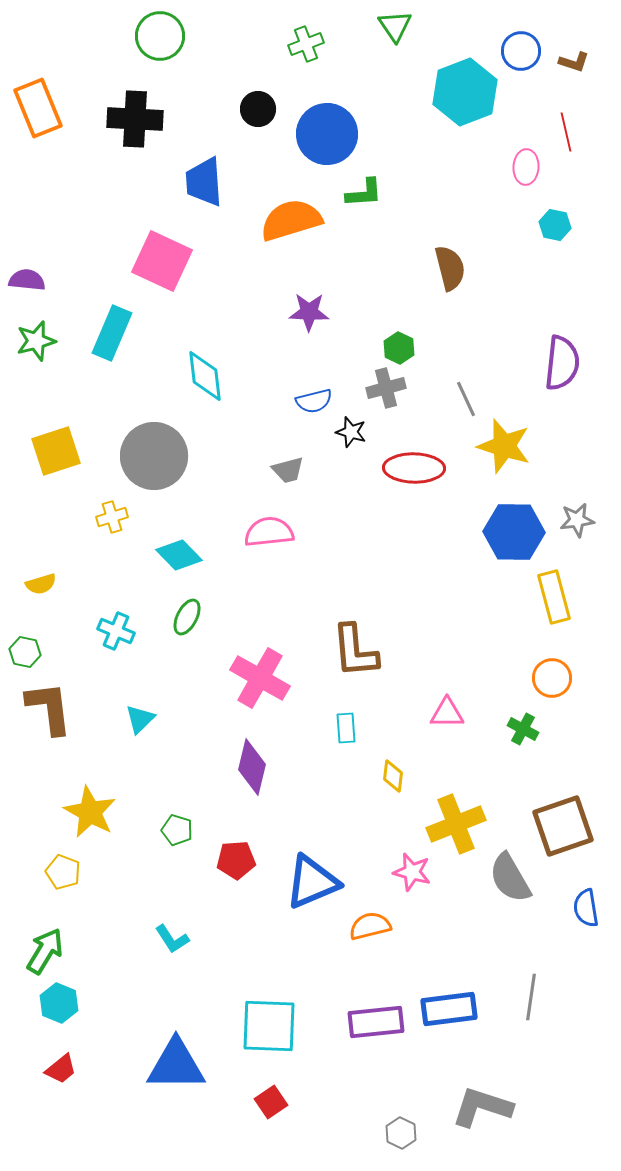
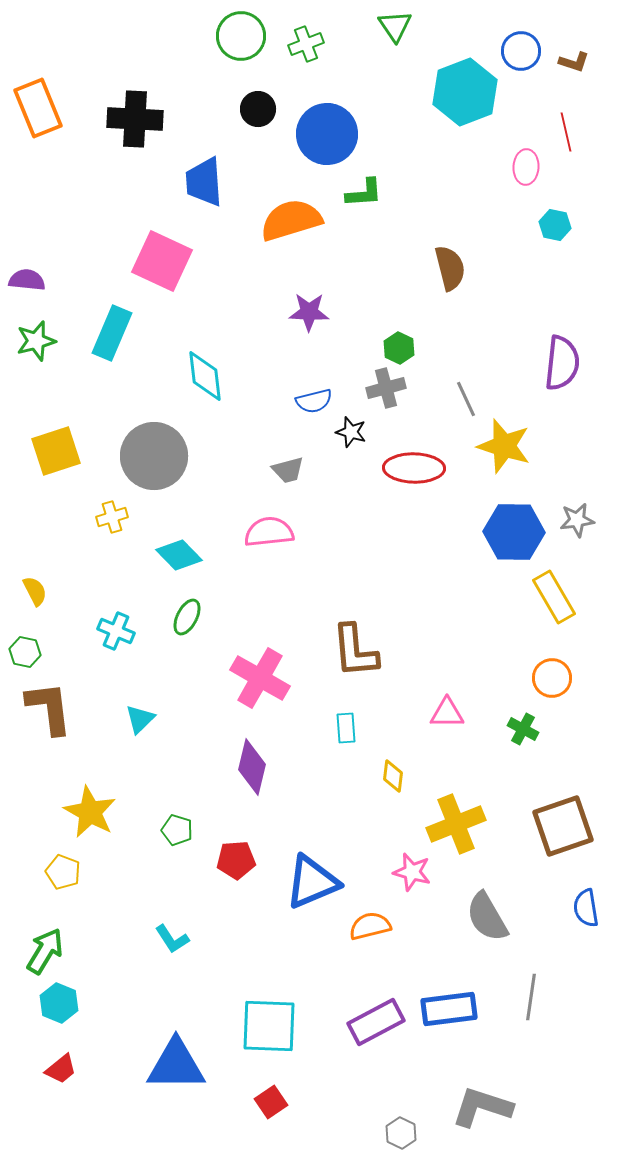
green circle at (160, 36): moved 81 px right
yellow semicircle at (41, 584): moved 6 px left, 7 px down; rotated 100 degrees counterclockwise
yellow rectangle at (554, 597): rotated 15 degrees counterclockwise
gray semicircle at (510, 878): moved 23 px left, 39 px down
purple rectangle at (376, 1022): rotated 22 degrees counterclockwise
